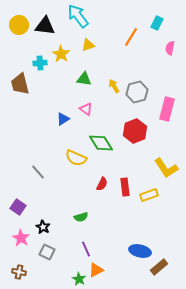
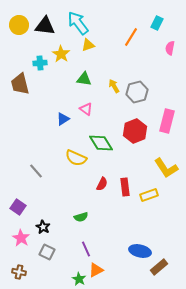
cyan arrow: moved 7 px down
pink rectangle: moved 12 px down
gray line: moved 2 px left, 1 px up
